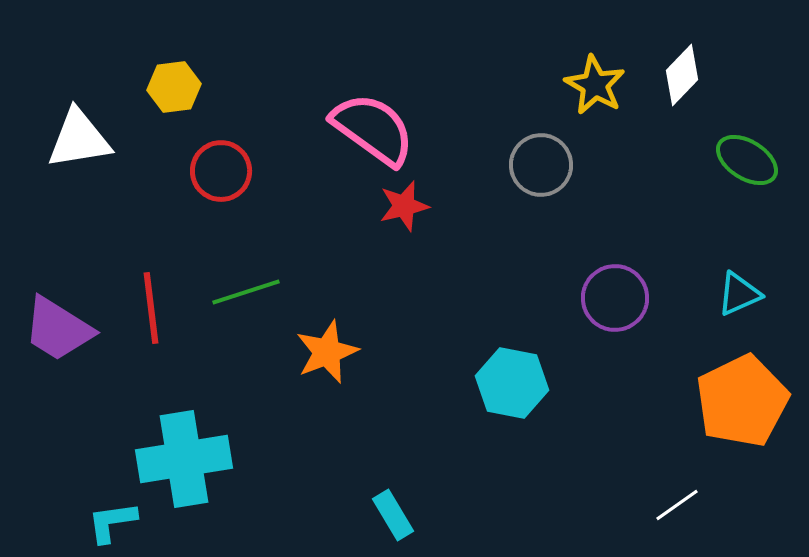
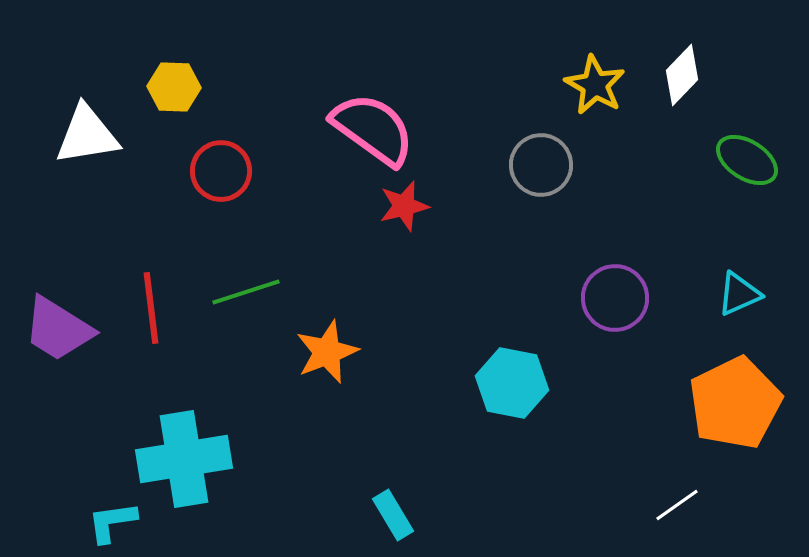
yellow hexagon: rotated 9 degrees clockwise
white triangle: moved 8 px right, 4 px up
orange pentagon: moved 7 px left, 2 px down
